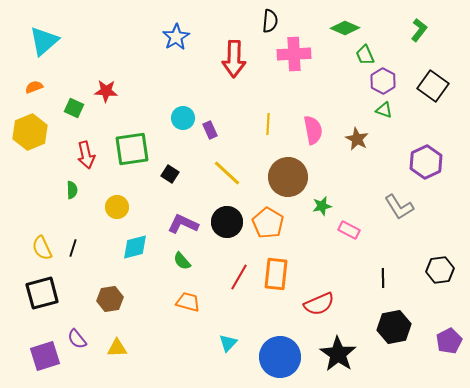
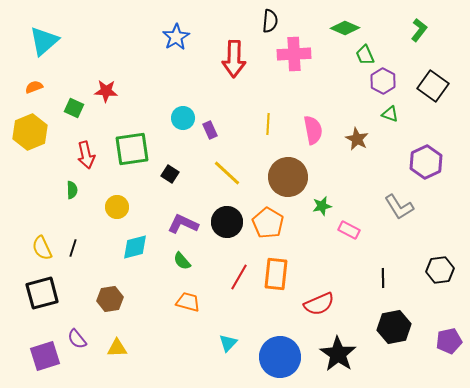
green triangle at (384, 110): moved 6 px right, 4 px down
purple pentagon at (449, 341): rotated 15 degrees clockwise
